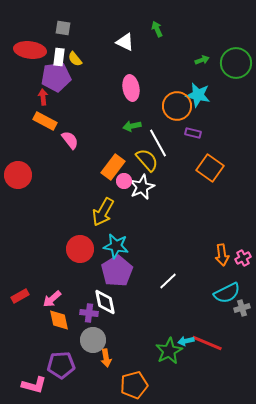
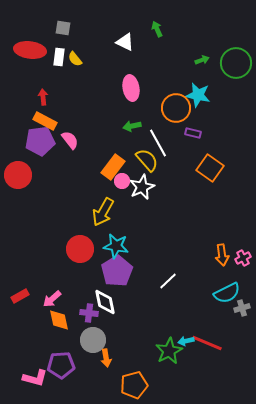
purple pentagon at (56, 77): moved 16 px left, 64 px down
orange circle at (177, 106): moved 1 px left, 2 px down
pink circle at (124, 181): moved 2 px left
pink L-shape at (34, 385): moved 1 px right, 7 px up
